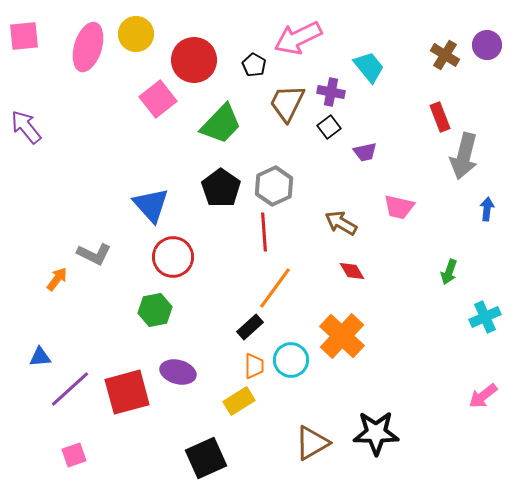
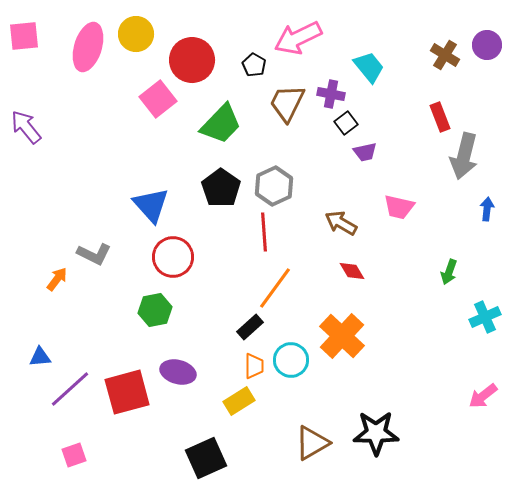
red circle at (194, 60): moved 2 px left
purple cross at (331, 92): moved 2 px down
black square at (329, 127): moved 17 px right, 4 px up
